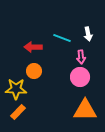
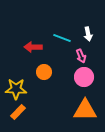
pink arrow: moved 1 px up; rotated 16 degrees counterclockwise
orange circle: moved 10 px right, 1 px down
pink circle: moved 4 px right
